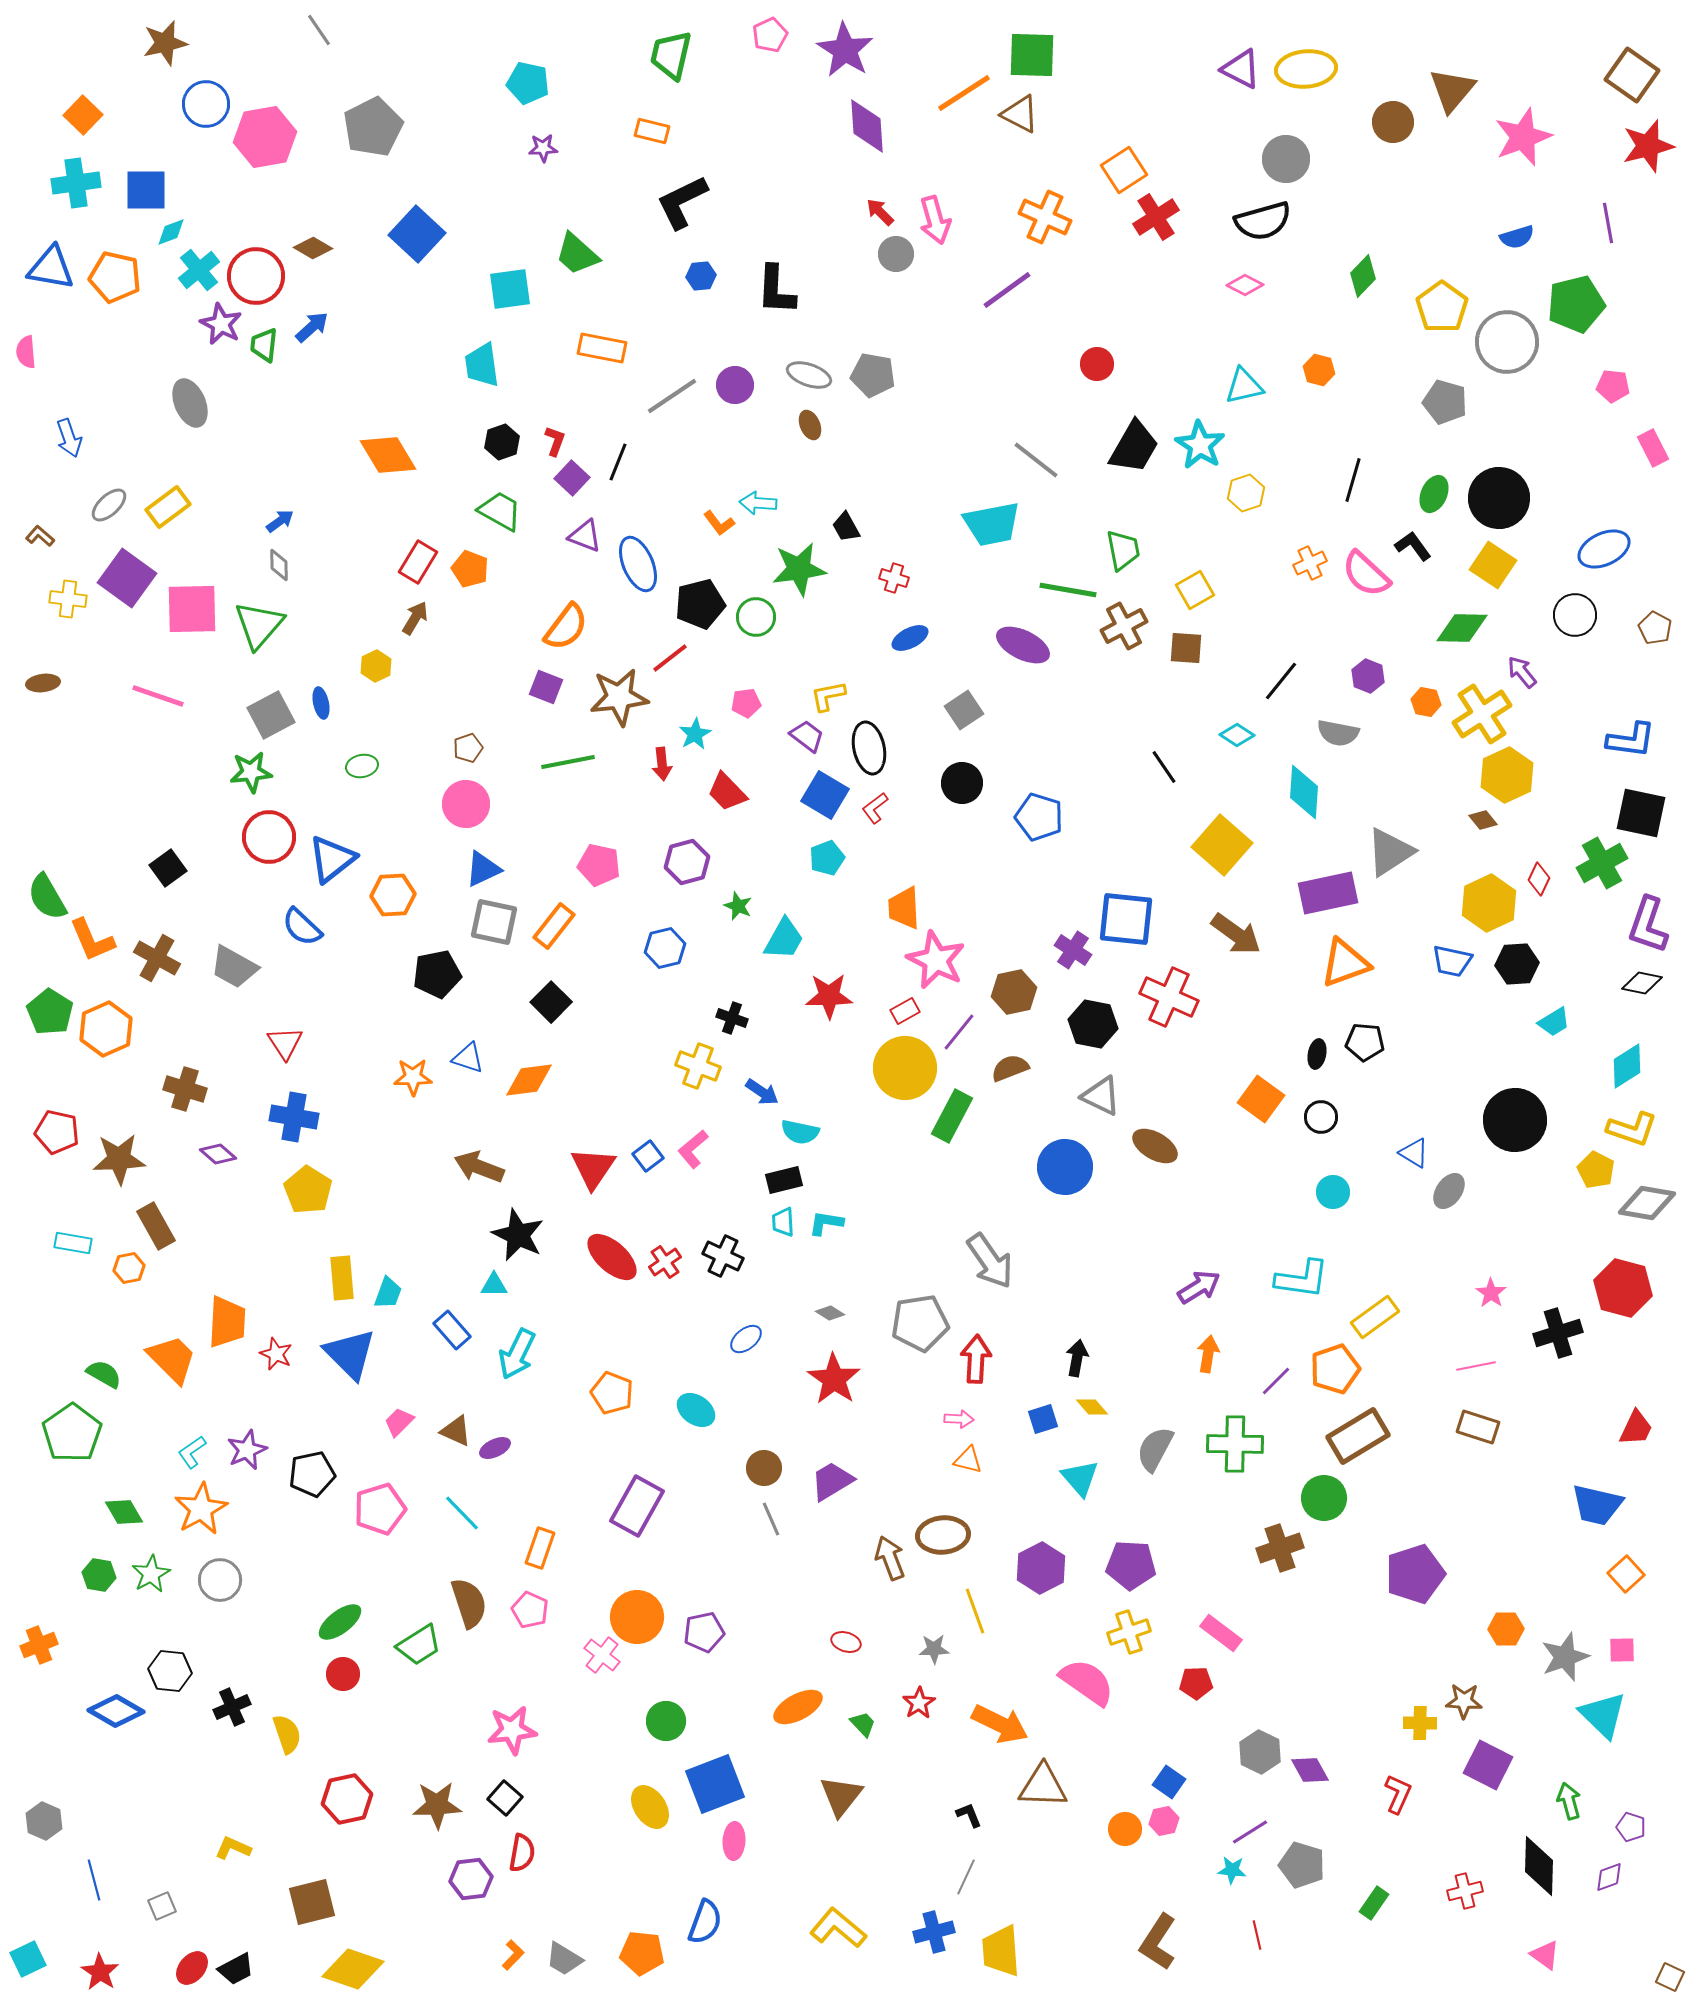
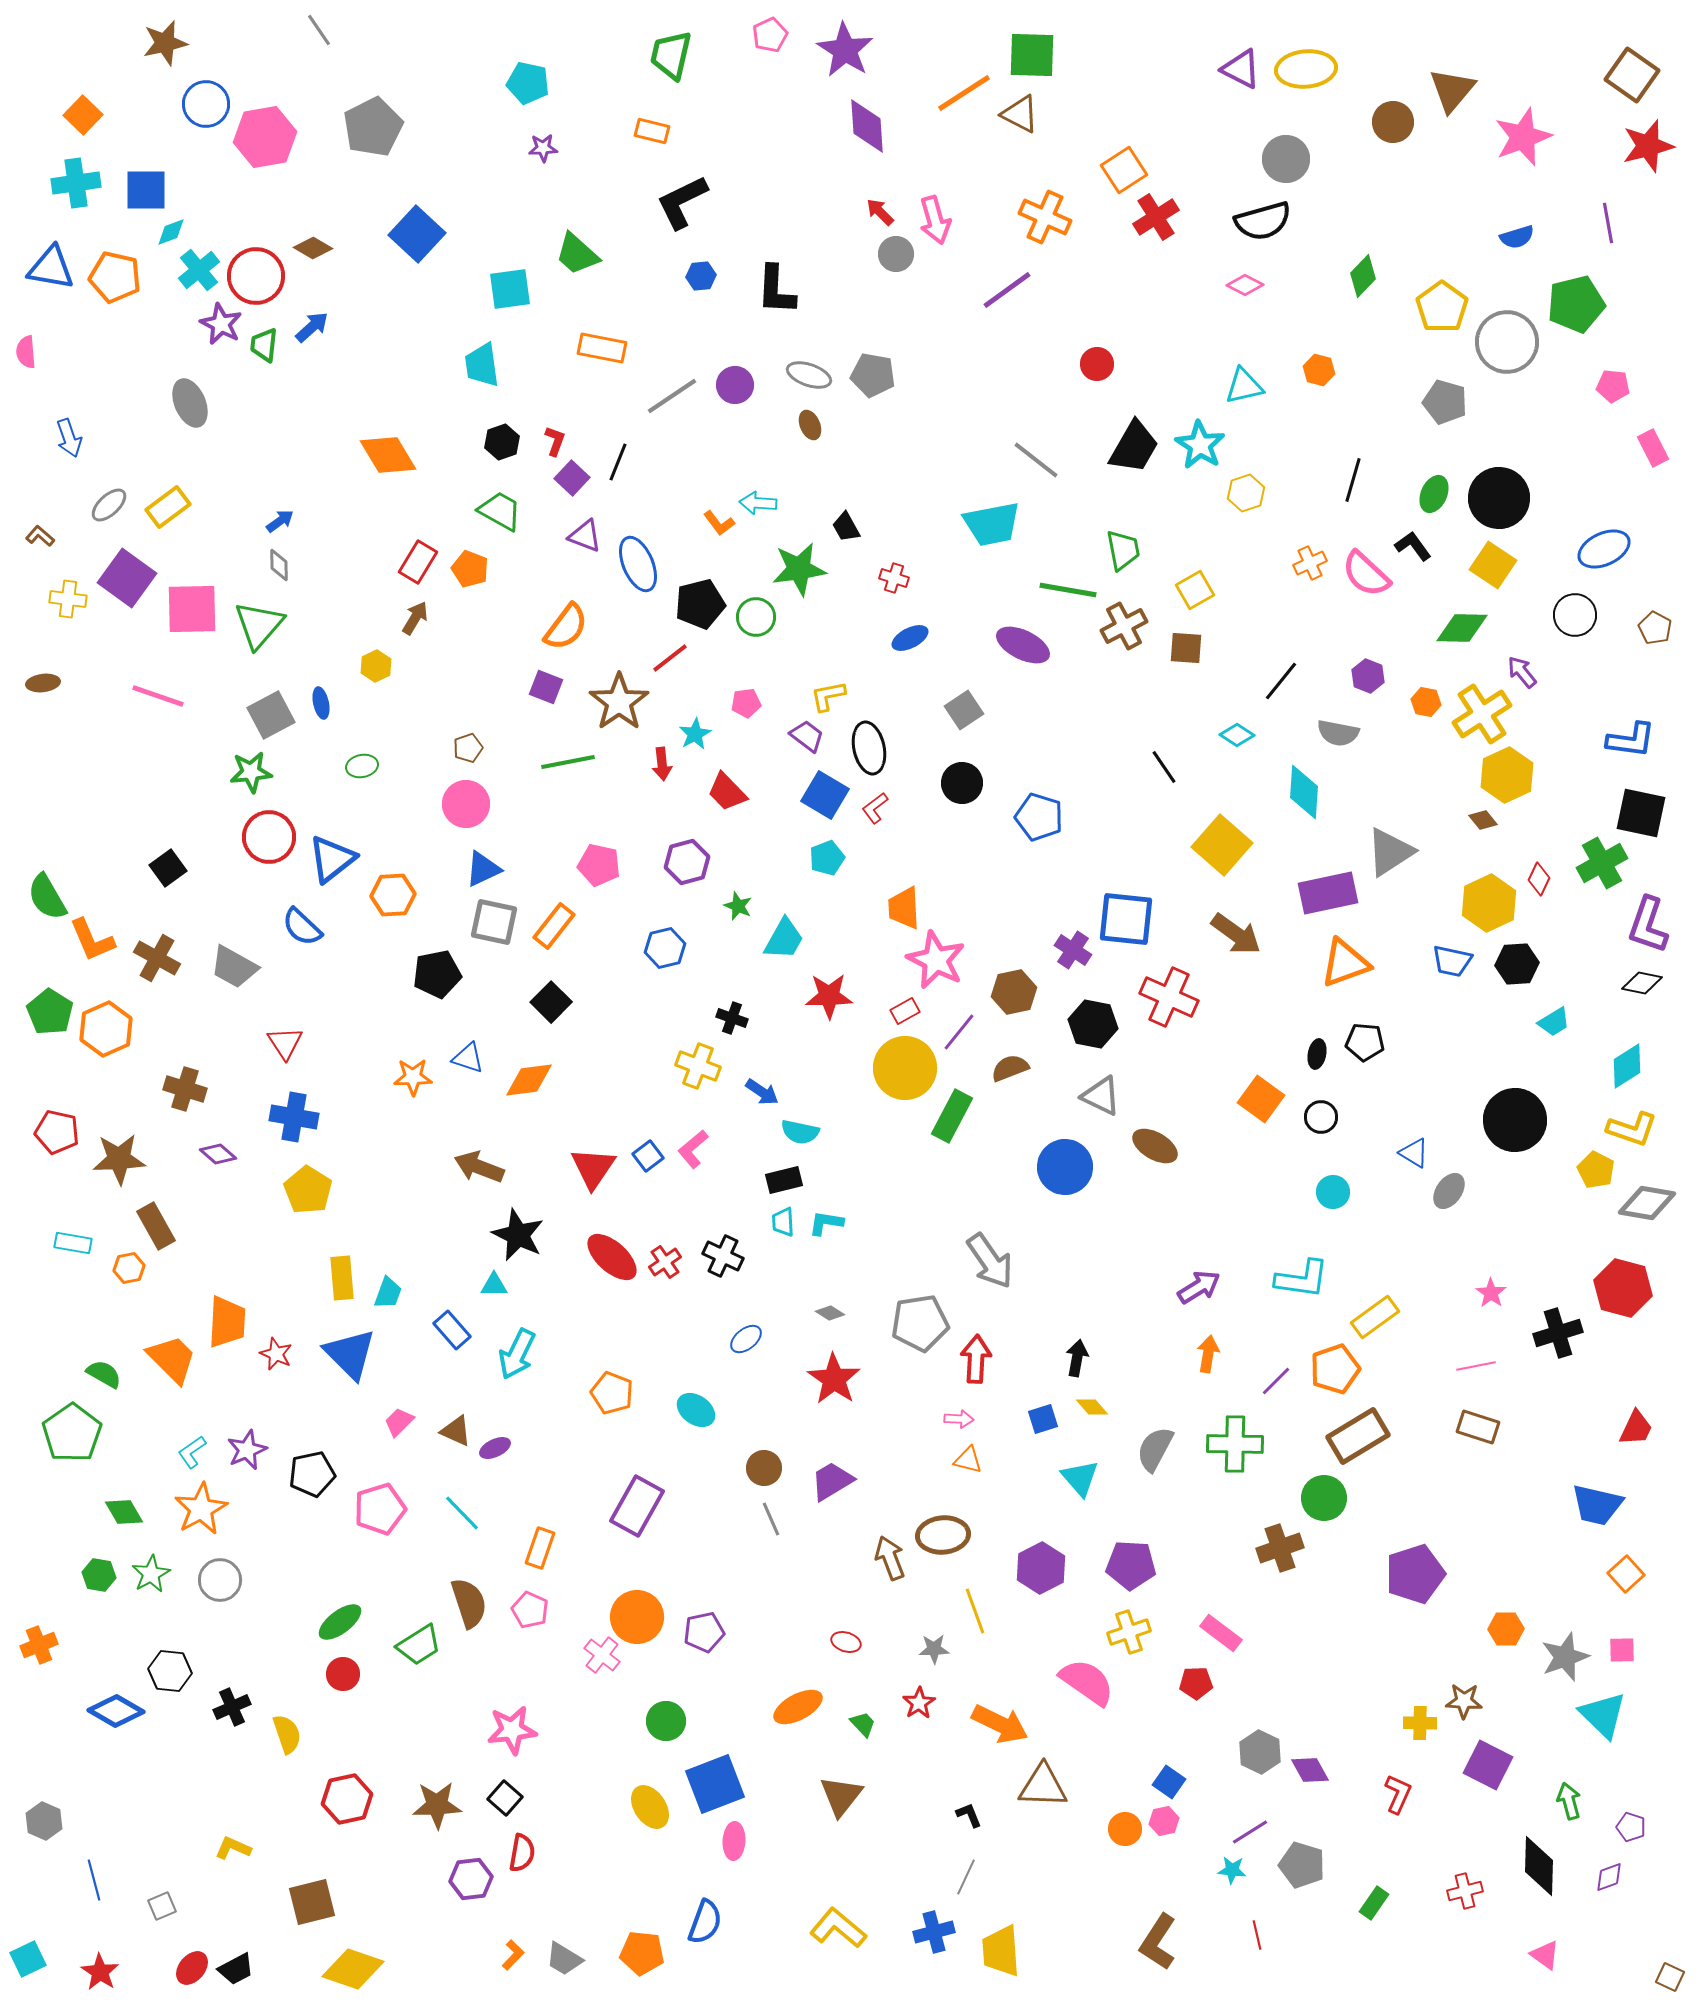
brown star at (619, 697): moved 5 px down; rotated 28 degrees counterclockwise
